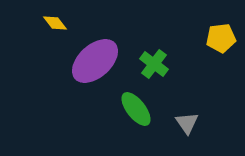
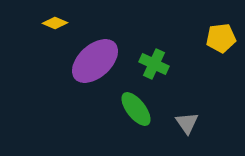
yellow diamond: rotated 30 degrees counterclockwise
green cross: rotated 12 degrees counterclockwise
